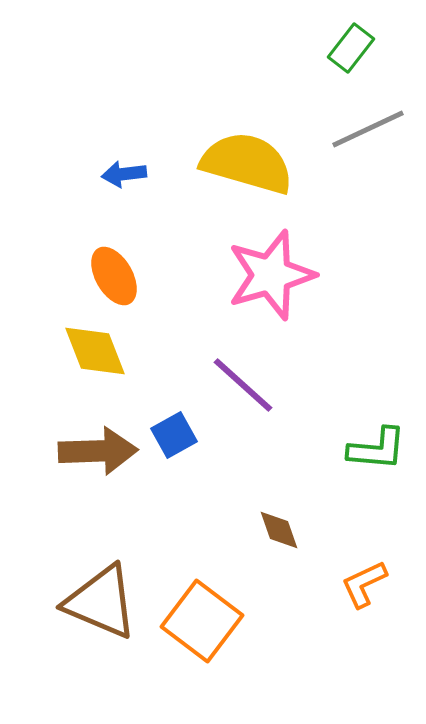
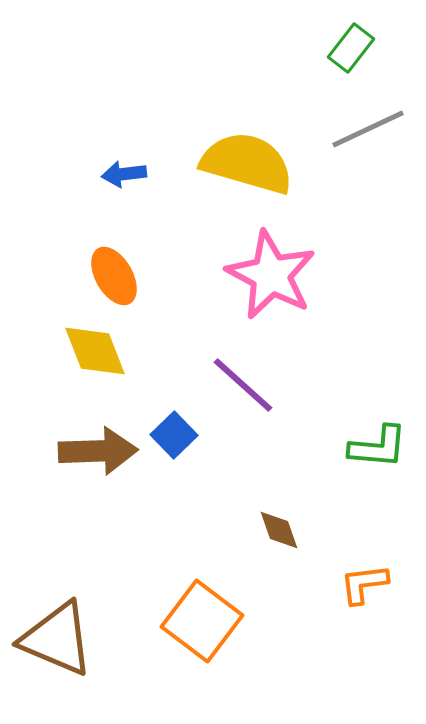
pink star: rotated 28 degrees counterclockwise
blue square: rotated 15 degrees counterclockwise
green L-shape: moved 1 px right, 2 px up
orange L-shape: rotated 18 degrees clockwise
brown triangle: moved 44 px left, 37 px down
